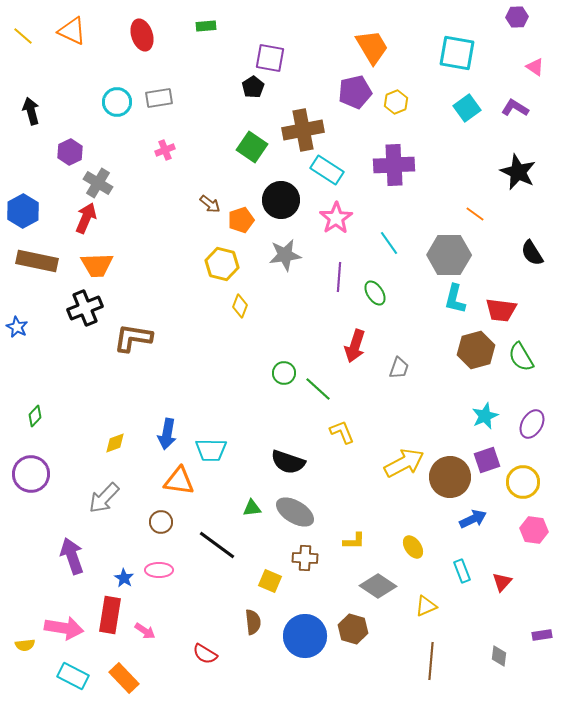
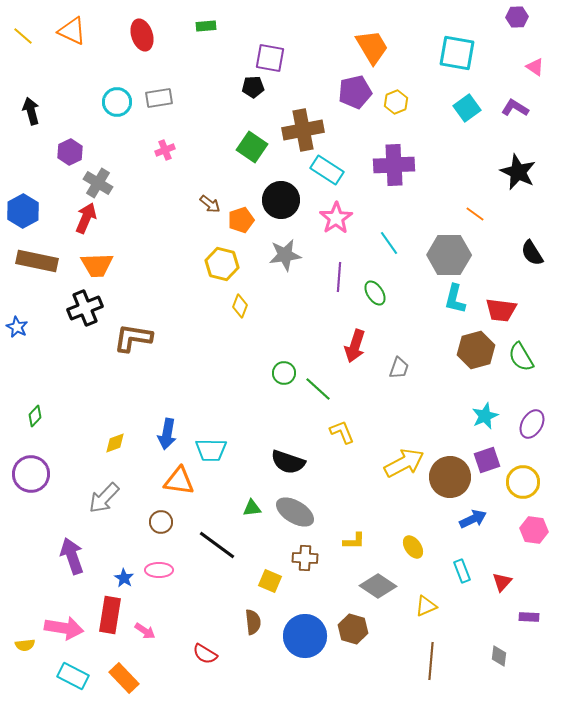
black pentagon at (253, 87): rotated 30 degrees clockwise
purple rectangle at (542, 635): moved 13 px left, 18 px up; rotated 12 degrees clockwise
